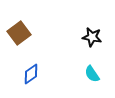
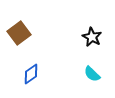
black star: rotated 18 degrees clockwise
cyan semicircle: rotated 12 degrees counterclockwise
